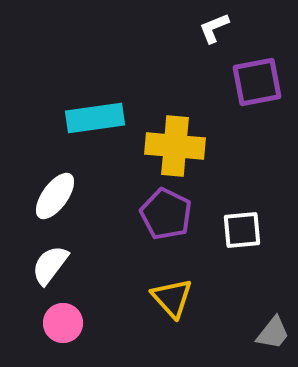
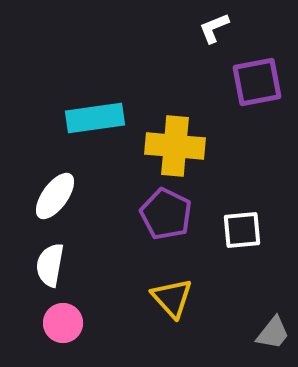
white semicircle: rotated 27 degrees counterclockwise
